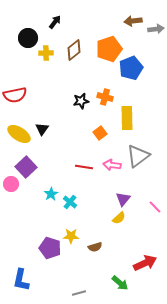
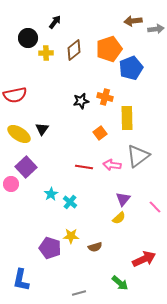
red arrow: moved 1 px left, 4 px up
